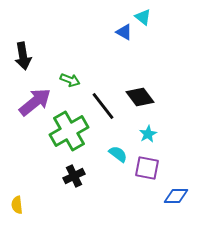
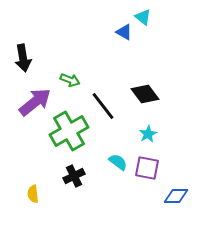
black arrow: moved 2 px down
black diamond: moved 5 px right, 3 px up
cyan semicircle: moved 8 px down
yellow semicircle: moved 16 px right, 11 px up
